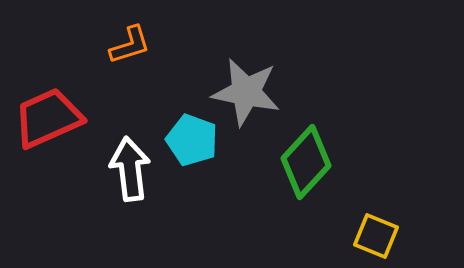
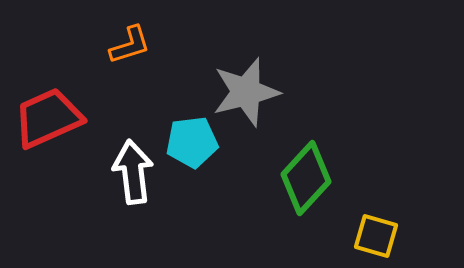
gray star: rotated 26 degrees counterclockwise
cyan pentagon: moved 2 px down; rotated 27 degrees counterclockwise
green diamond: moved 16 px down
white arrow: moved 3 px right, 3 px down
yellow square: rotated 6 degrees counterclockwise
